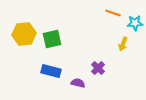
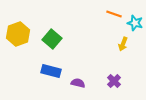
orange line: moved 1 px right, 1 px down
cyan star: rotated 21 degrees clockwise
yellow hexagon: moved 6 px left; rotated 15 degrees counterclockwise
green square: rotated 36 degrees counterclockwise
purple cross: moved 16 px right, 13 px down
